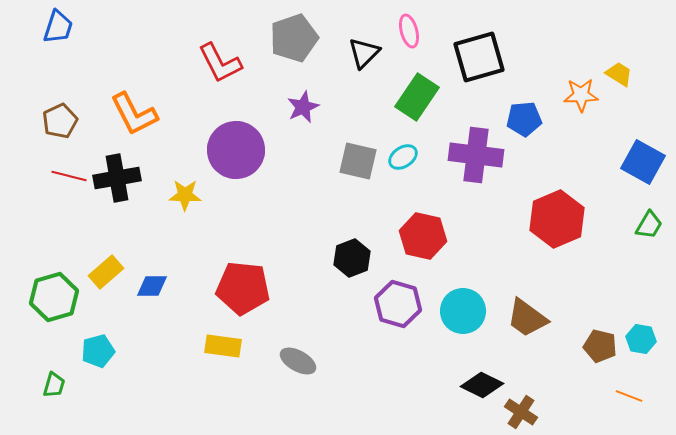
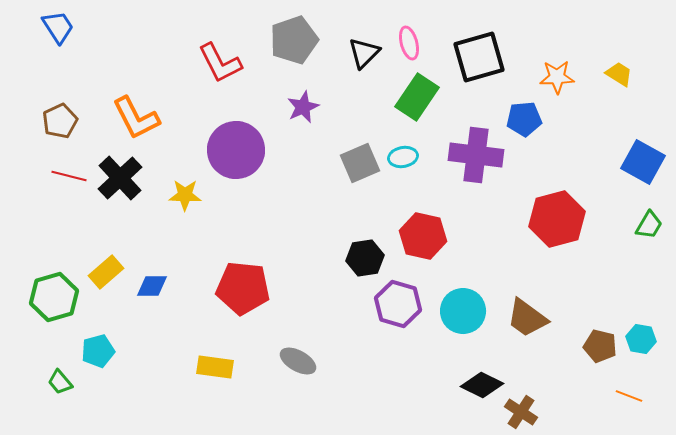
blue trapezoid at (58, 27): rotated 51 degrees counterclockwise
pink ellipse at (409, 31): moved 12 px down
gray pentagon at (294, 38): moved 2 px down
orange star at (581, 95): moved 24 px left, 18 px up
orange L-shape at (134, 114): moved 2 px right, 4 px down
cyan ellipse at (403, 157): rotated 24 degrees clockwise
gray square at (358, 161): moved 2 px right, 2 px down; rotated 36 degrees counterclockwise
black cross at (117, 178): moved 3 px right; rotated 33 degrees counterclockwise
red hexagon at (557, 219): rotated 8 degrees clockwise
black hexagon at (352, 258): moved 13 px right; rotated 12 degrees clockwise
yellow rectangle at (223, 346): moved 8 px left, 21 px down
green trapezoid at (54, 385): moved 6 px right, 3 px up; rotated 124 degrees clockwise
